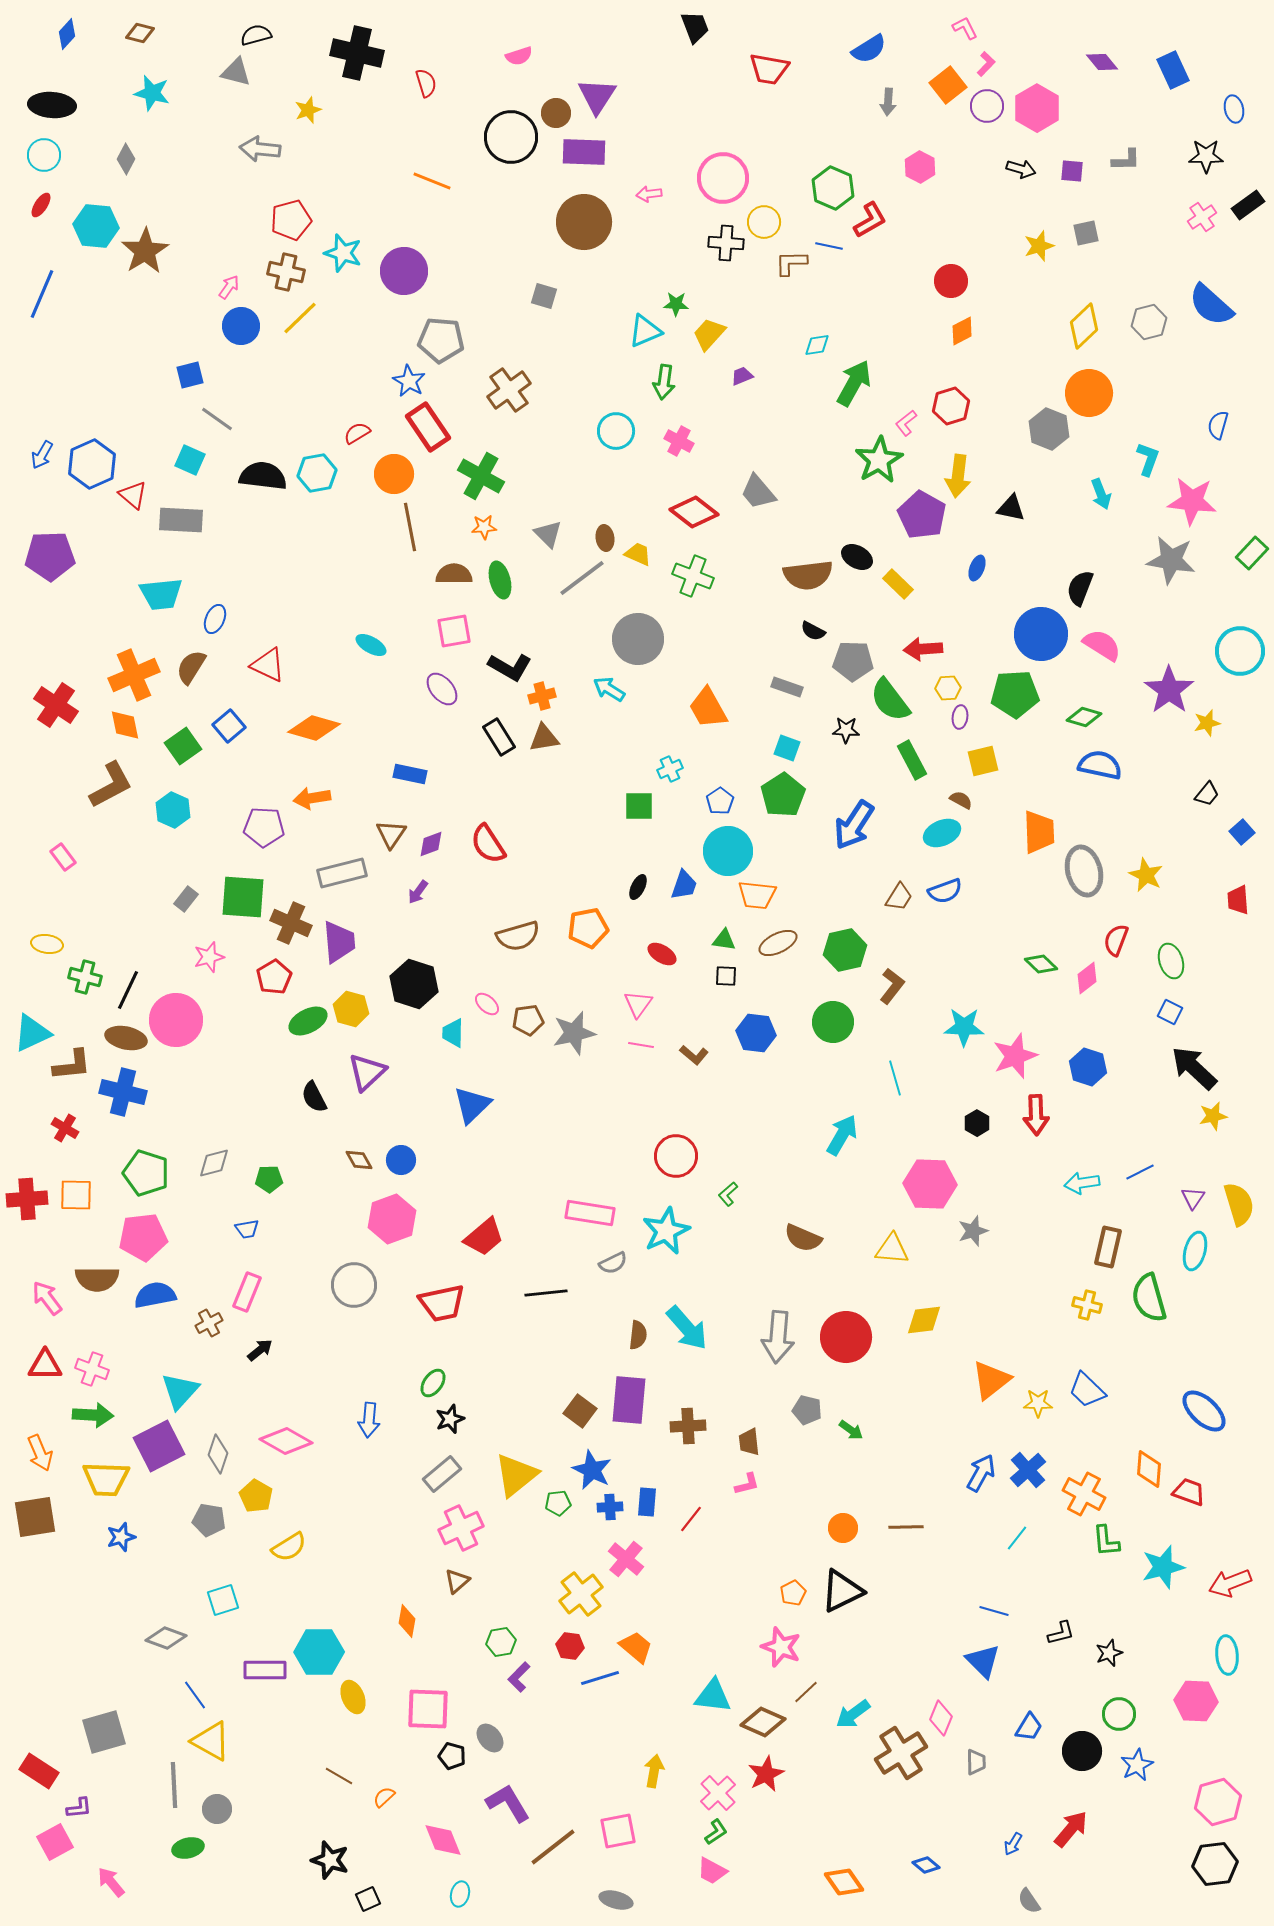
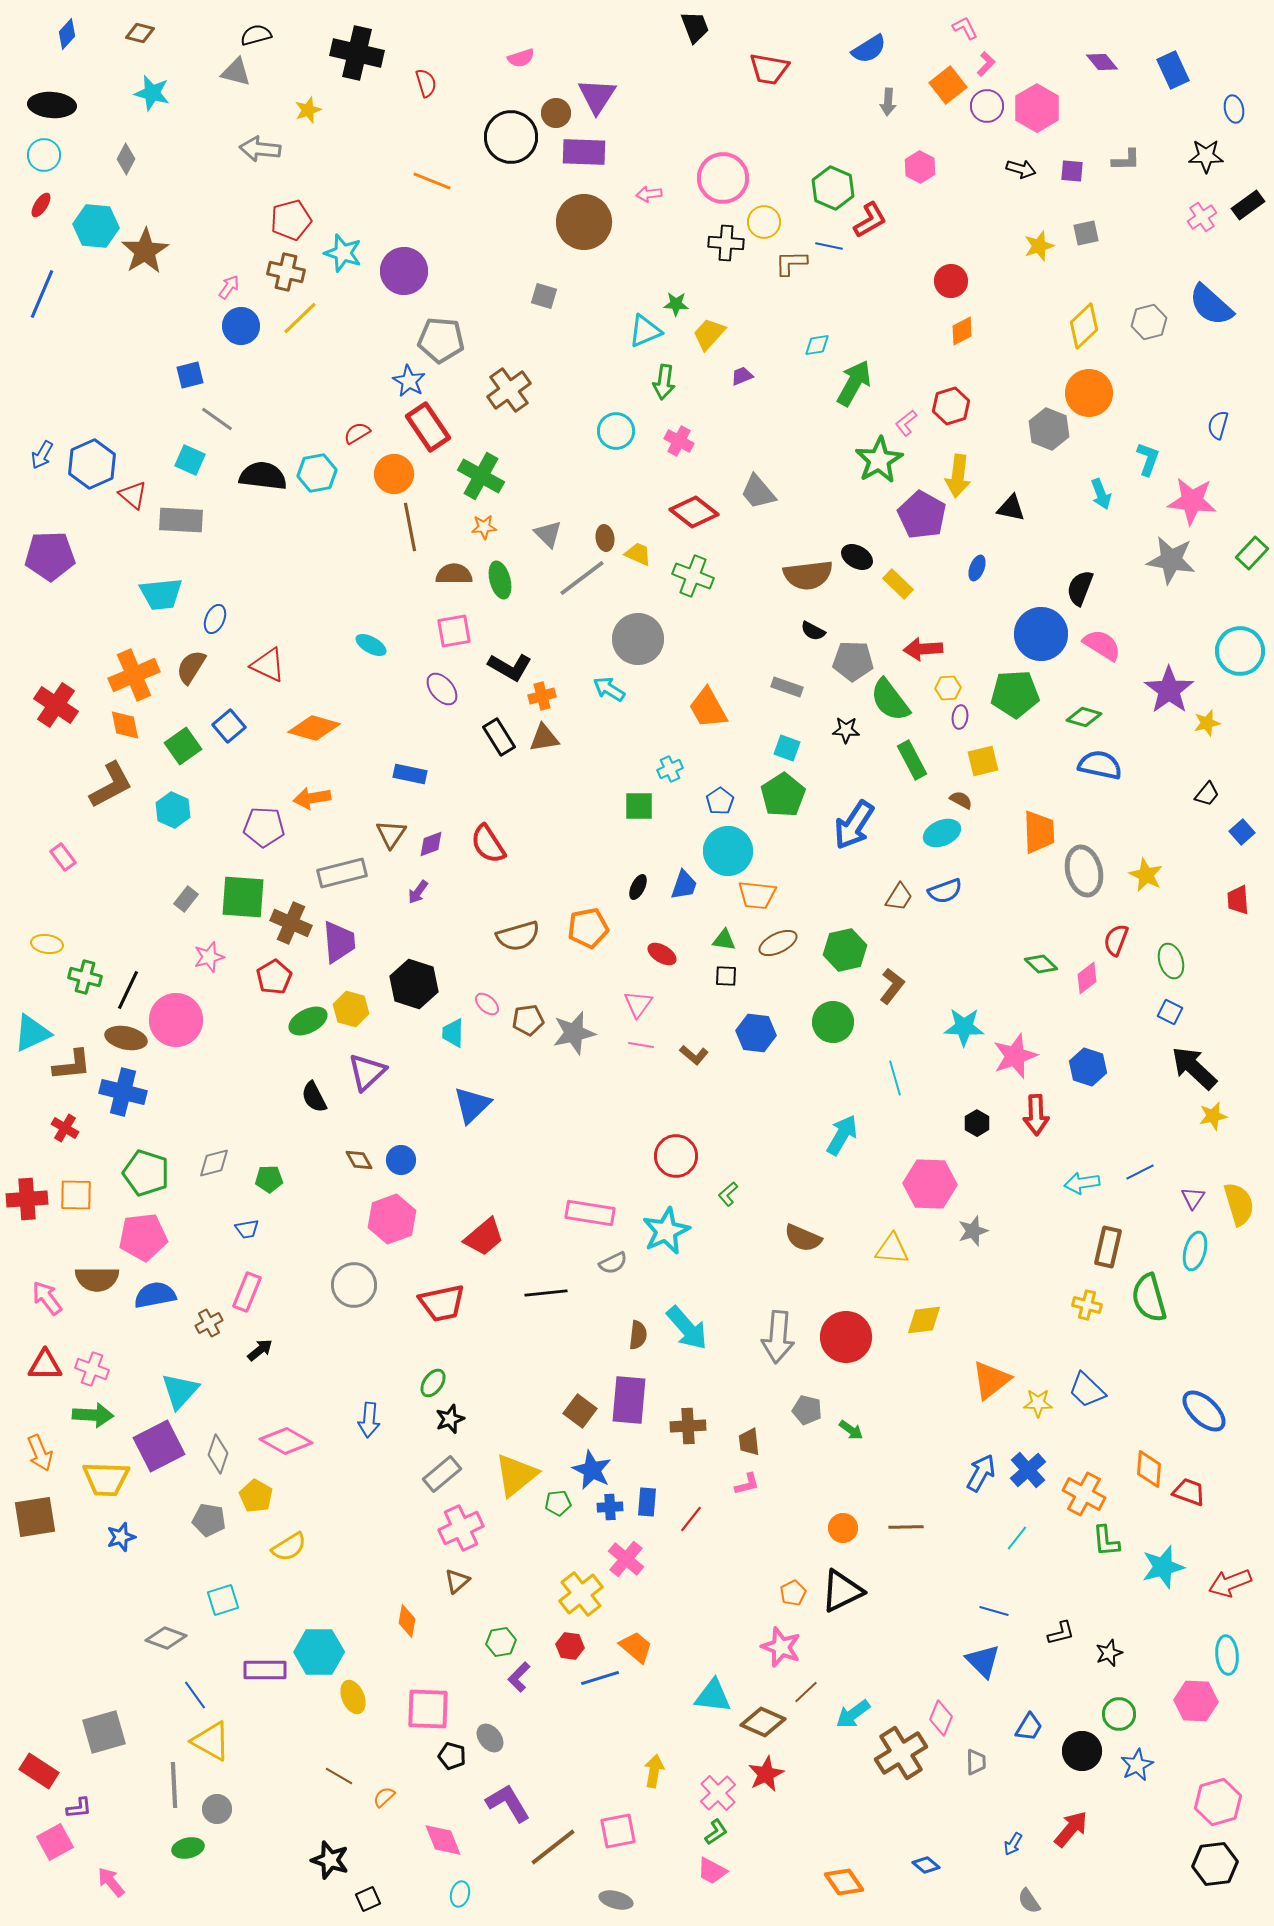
pink semicircle at (519, 56): moved 2 px right, 2 px down
